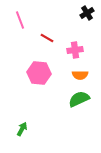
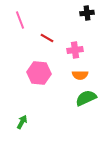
black cross: rotated 24 degrees clockwise
green semicircle: moved 7 px right, 1 px up
green arrow: moved 7 px up
